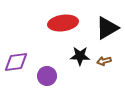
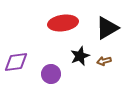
black star: rotated 24 degrees counterclockwise
purple circle: moved 4 px right, 2 px up
